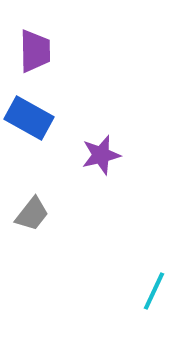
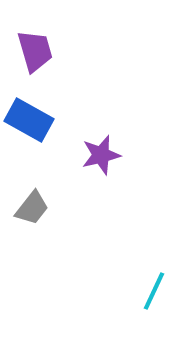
purple trapezoid: rotated 15 degrees counterclockwise
blue rectangle: moved 2 px down
gray trapezoid: moved 6 px up
